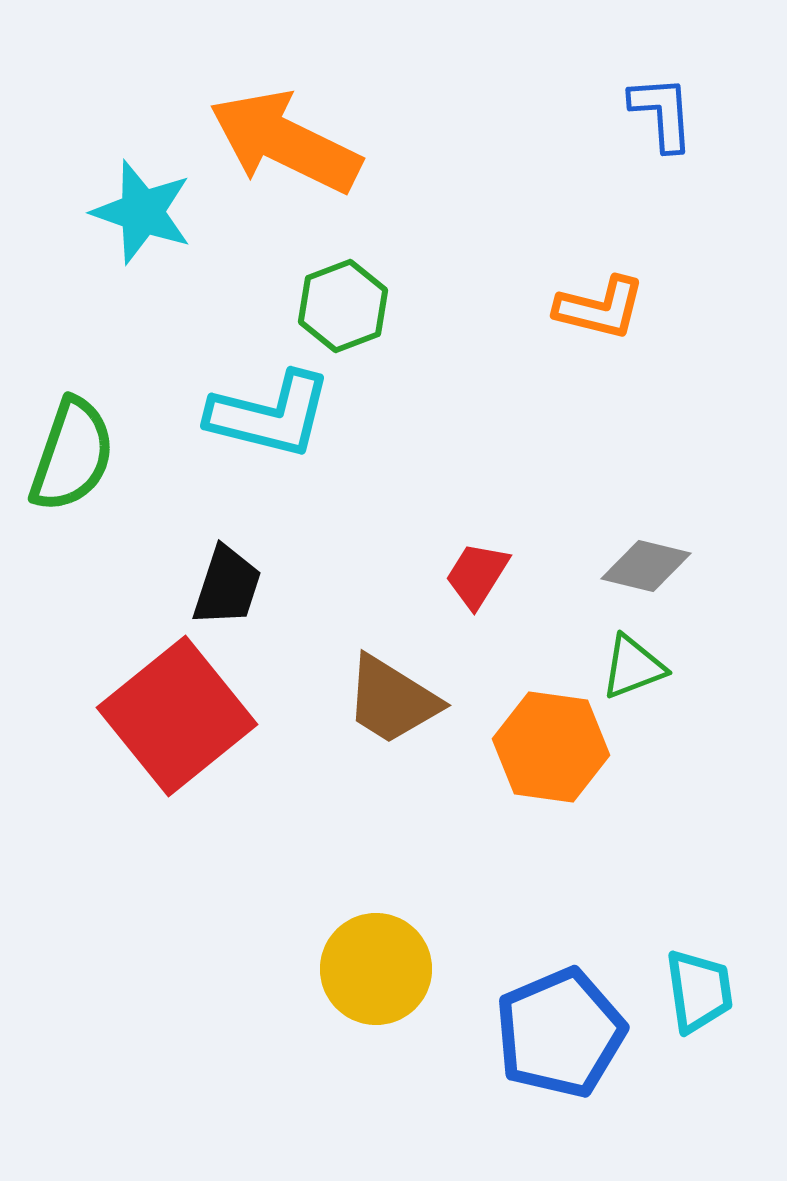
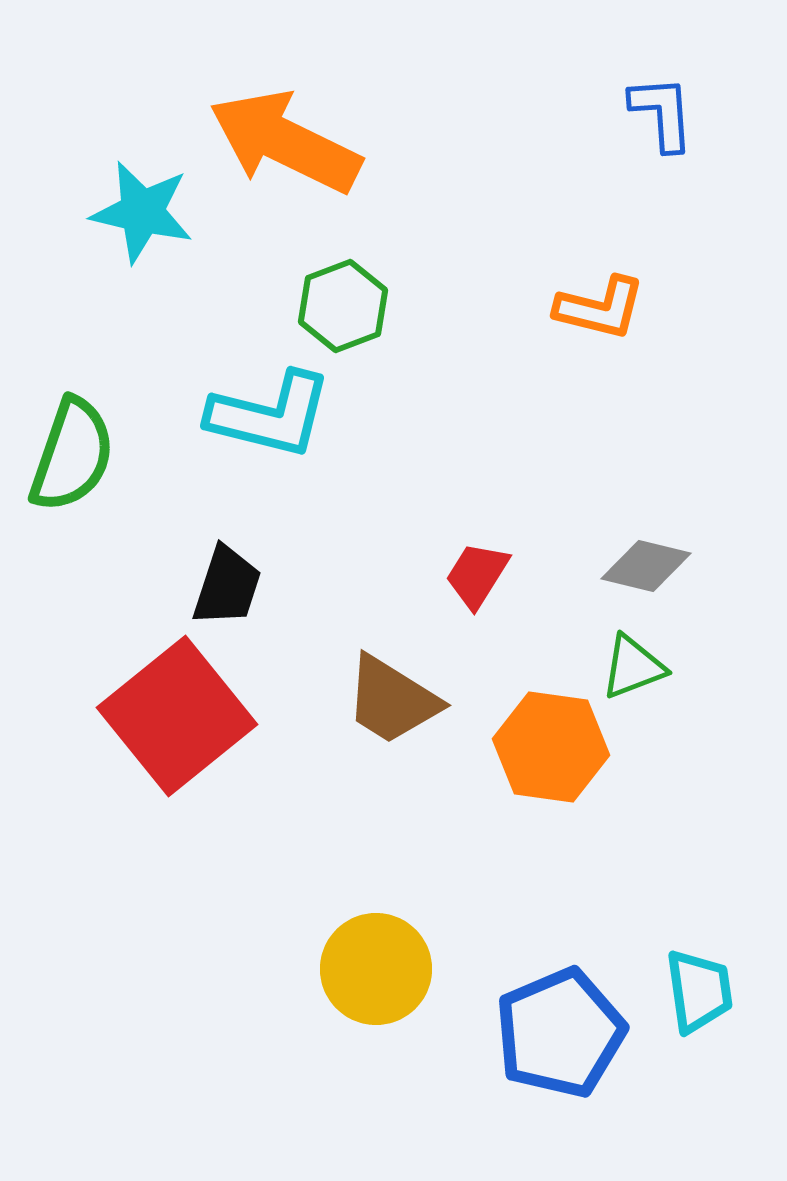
cyan star: rotated 6 degrees counterclockwise
